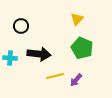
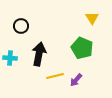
yellow triangle: moved 15 px right, 1 px up; rotated 16 degrees counterclockwise
black arrow: rotated 85 degrees counterclockwise
